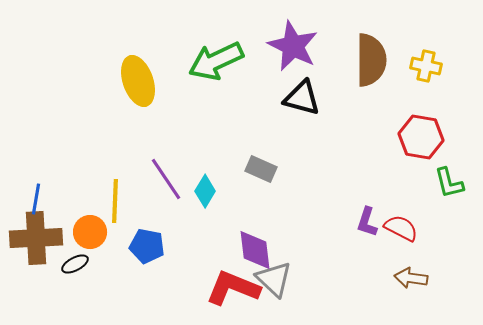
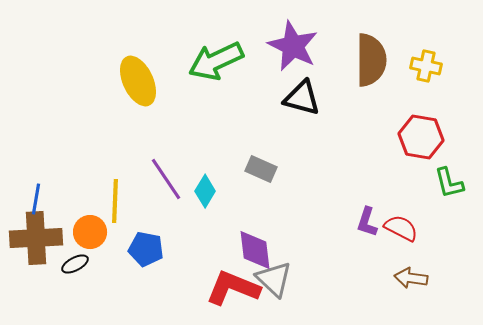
yellow ellipse: rotated 6 degrees counterclockwise
blue pentagon: moved 1 px left, 3 px down
